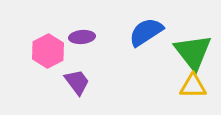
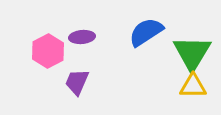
green triangle: moved 1 px left, 1 px down; rotated 9 degrees clockwise
purple trapezoid: rotated 120 degrees counterclockwise
